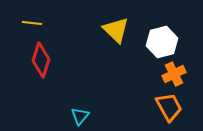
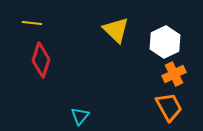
white hexagon: moved 3 px right; rotated 12 degrees counterclockwise
